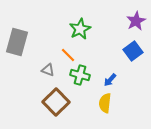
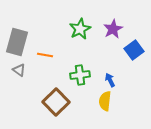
purple star: moved 23 px left, 8 px down
blue square: moved 1 px right, 1 px up
orange line: moved 23 px left; rotated 35 degrees counterclockwise
gray triangle: moved 29 px left; rotated 16 degrees clockwise
green cross: rotated 24 degrees counterclockwise
blue arrow: rotated 112 degrees clockwise
yellow semicircle: moved 2 px up
